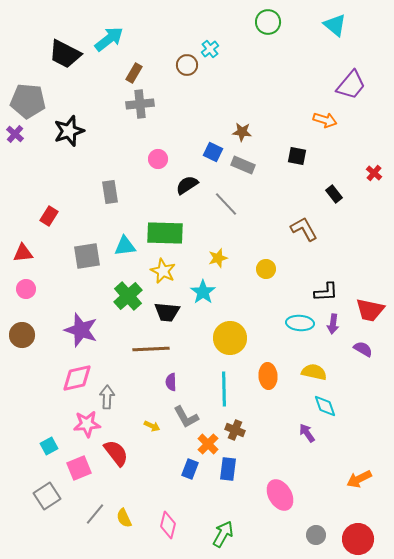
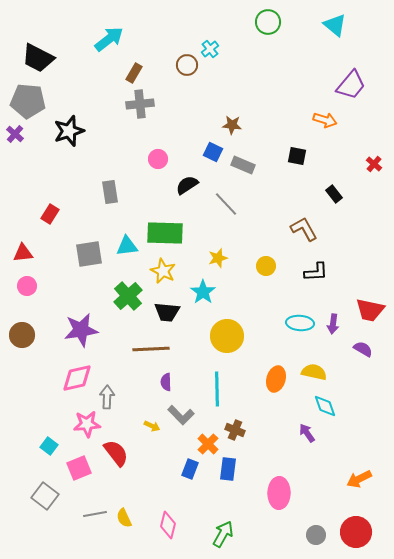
black trapezoid at (65, 54): moved 27 px left, 4 px down
brown star at (242, 132): moved 10 px left, 7 px up
red cross at (374, 173): moved 9 px up
red rectangle at (49, 216): moved 1 px right, 2 px up
cyan triangle at (125, 246): moved 2 px right
gray square at (87, 256): moved 2 px right, 2 px up
yellow circle at (266, 269): moved 3 px up
pink circle at (26, 289): moved 1 px right, 3 px up
black L-shape at (326, 292): moved 10 px left, 20 px up
purple star at (81, 330): rotated 28 degrees counterclockwise
yellow circle at (230, 338): moved 3 px left, 2 px up
orange ellipse at (268, 376): moved 8 px right, 3 px down; rotated 20 degrees clockwise
purple semicircle at (171, 382): moved 5 px left
cyan line at (224, 389): moved 7 px left
gray L-shape at (186, 417): moved 5 px left, 2 px up; rotated 16 degrees counterclockwise
cyan square at (49, 446): rotated 24 degrees counterclockwise
pink ellipse at (280, 495): moved 1 px left, 2 px up; rotated 32 degrees clockwise
gray square at (47, 496): moved 2 px left; rotated 20 degrees counterclockwise
gray line at (95, 514): rotated 40 degrees clockwise
red circle at (358, 539): moved 2 px left, 7 px up
